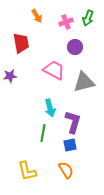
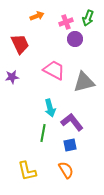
orange arrow: rotated 80 degrees counterclockwise
red trapezoid: moved 1 px left, 1 px down; rotated 15 degrees counterclockwise
purple circle: moved 8 px up
purple star: moved 2 px right, 1 px down
purple L-shape: moved 1 px left; rotated 55 degrees counterclockwise
